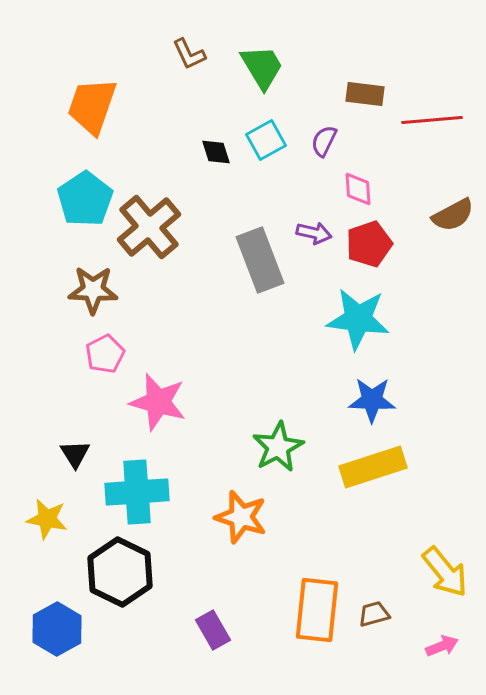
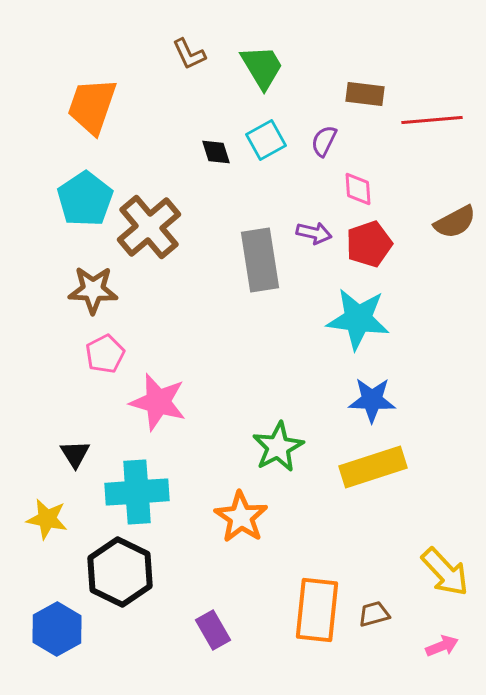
brown semicircle: moved 2 px right, 7 px down
gray rectangle: rotated 12 degrees clockwise
orange star: rotated 16 degrees clockwise
yellow arrow: rotated 4 degrees counterclockwise
